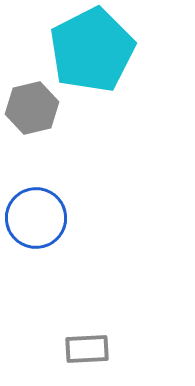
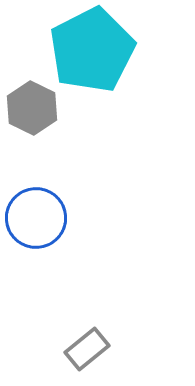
gray hexagon: rotated 21 degrees counterclockwise
gray rectangle: rotated 36 degrees counterclockwise
